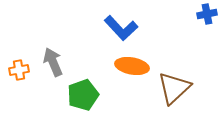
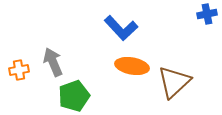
brown triangle: moved 6 px up
green pentagon: moved 9 px left, 1 px down
